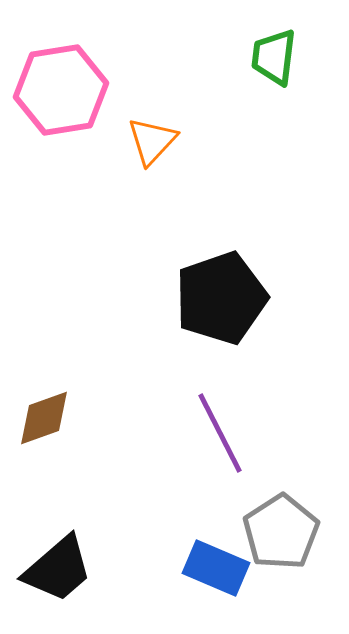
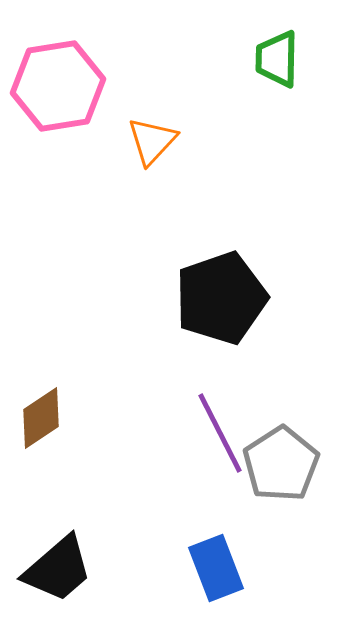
green trapezoid: moved 3 px right, 2 px down; rotated 6 degrees counterclockwise
pink hexagon: moved 3 px left, 4 px up
brown diamond: moved 3 px left; rotated 14 degrees counterclockwise
gray pentagon: moved 68 px up
blue rectangle: rotated 46 degrees clockwise
